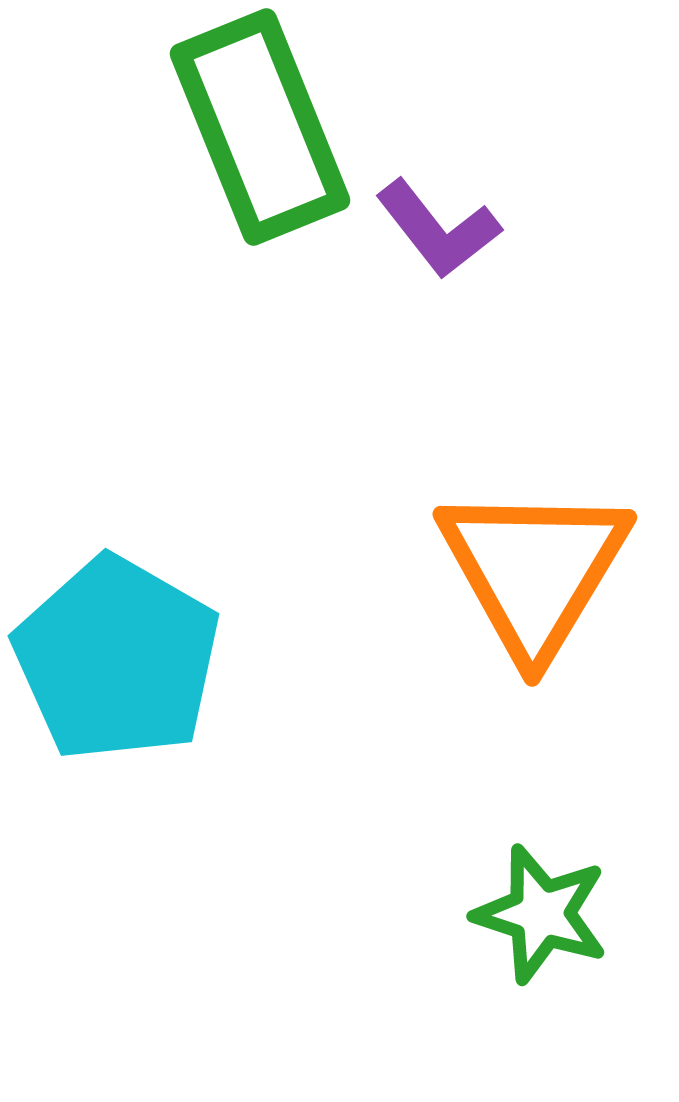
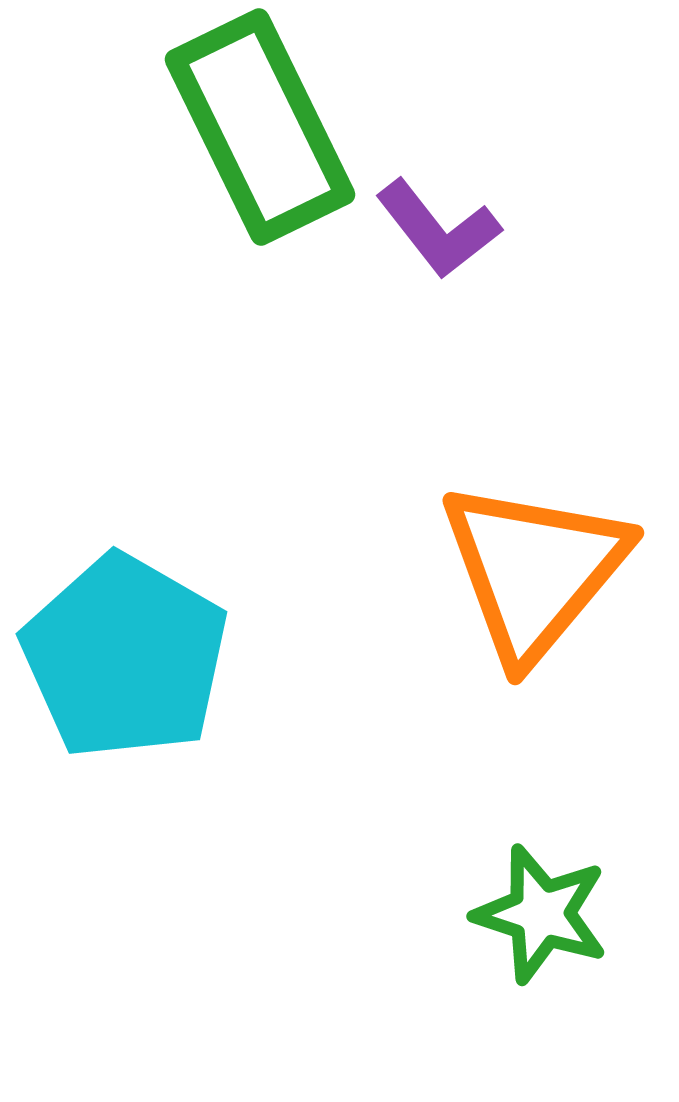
green rectangle: rotated 4 degrees counterclockwise
orange triangle: rotated 9 degrees clockwise
cyan pentagon: moved 8 px right, 2 px up
